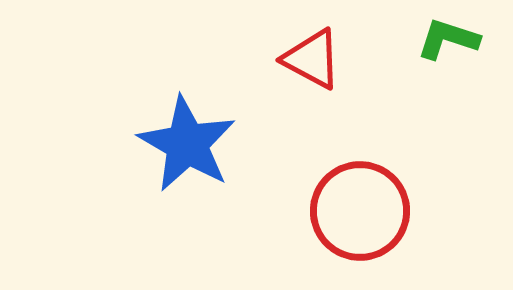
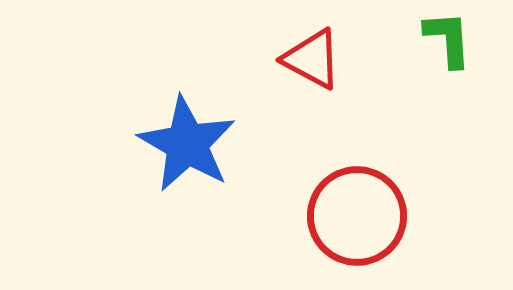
green L-shape: rotated 68 degrees clockwise
red circle: moved 3 px left, 5 px down
